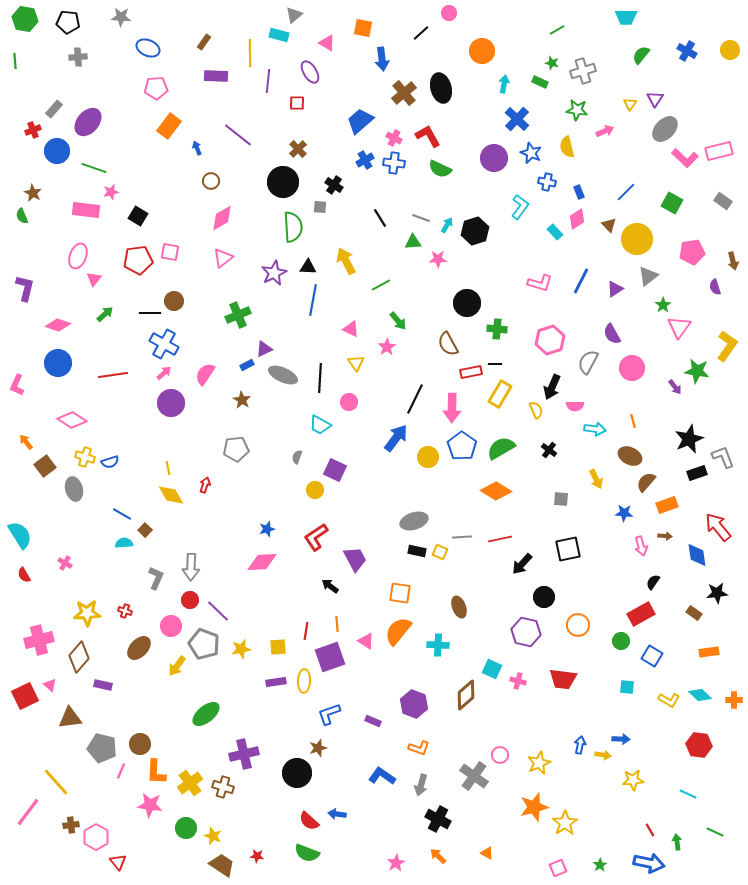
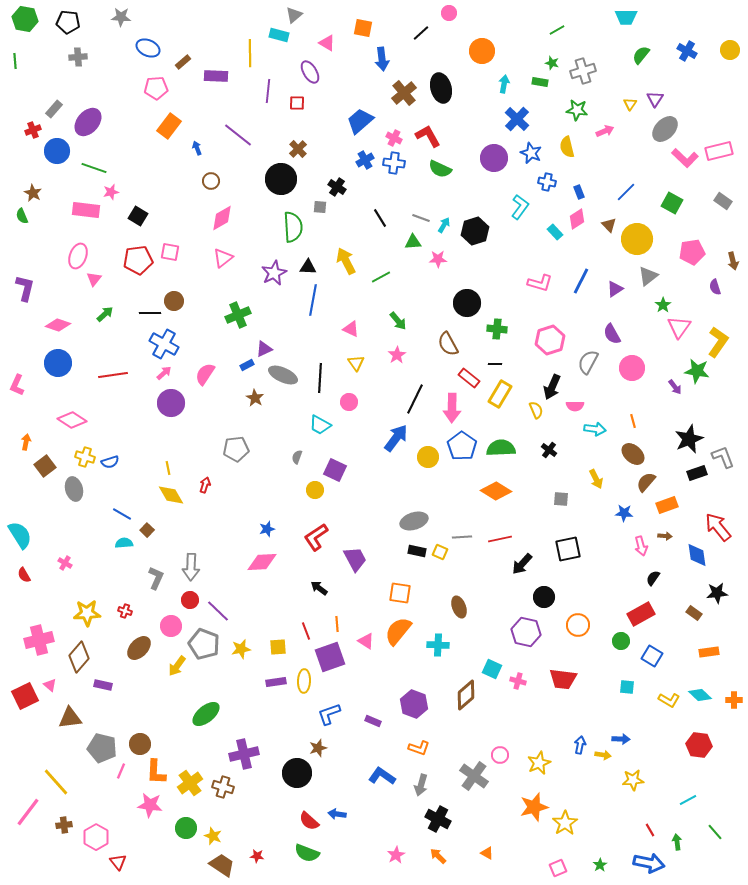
brown rectangle at (204, 42): moved 21 px left, 20 px down; rotated 14 degrees clockwise
purple line at (268, 81): moved 10 px down
green rectangle at (540, 82): rotated 14 degrees counterclockwise
black circle at (283, 182): moved 2 px left, 3 px up
black cross at (334, 185): moved 3 px right, 2 px down
cyan arrow at (447, 225): moved 3 px left
green line at (381, 285): moved 8 px up
yellow L-shape at (727, 346): moved 9 px left, 4 px up
pink star at (387, 347): moved 10 px right, 8 px down
red rectangle at (471, 372): moved 2 px left, 6 px down; rotated 50 degrees clockwise
brown star at (242, 400): moved 13 px right, 2 px up
orange arrow at (26, 442): rotated 49 degrees clockwise
green semicircle at (501, 448): rotated 28 degrees clockwise
brown ellipse at (630, 456): moved 3 px right, 2 px up; rotated 15 degrees clockwise
brown square at (145, 530): moved 2 px right
black semicircle at (653, 582): moved 4 px up
black arrow at (330, 586): moved 11 px left, 2 px down
red line at (306, 631): rotated 30 degrees counterclockwise
cyan line at (688, 794): moved 6 px down; rotated 54 degrees counterclockwise
brown cross at (71, 825): moved 7 px left
green line at (715, 832): rotated 24 degrees clockwise
pink star at (396, 863): moved 8 px up
